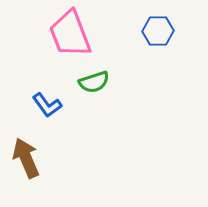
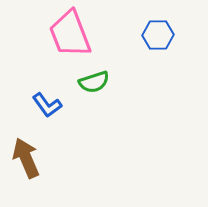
blue hexagon: moved 4 px down
